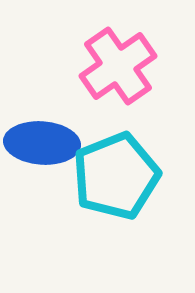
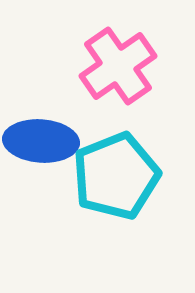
blue ellipse: moved 1 px left, 2 px up
